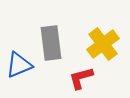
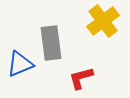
yellow cross: moved 23 px up
blue triangle: moved 1 px right, 1 px up
